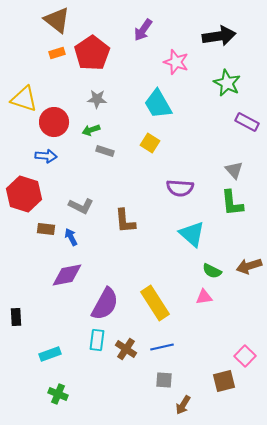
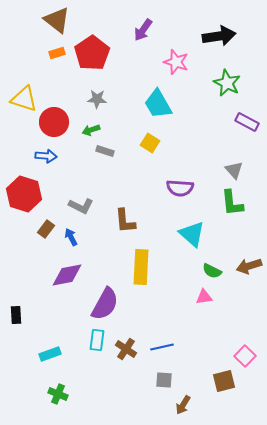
brown rectangle at (46, 229): rotated 60 degrees counterclockwise
yellow rectangle at (155, 303): moved 14 px left, 36 px up; rotated 36 degrees clockwise
black rectangle at (16, 317): moved 2 px up
